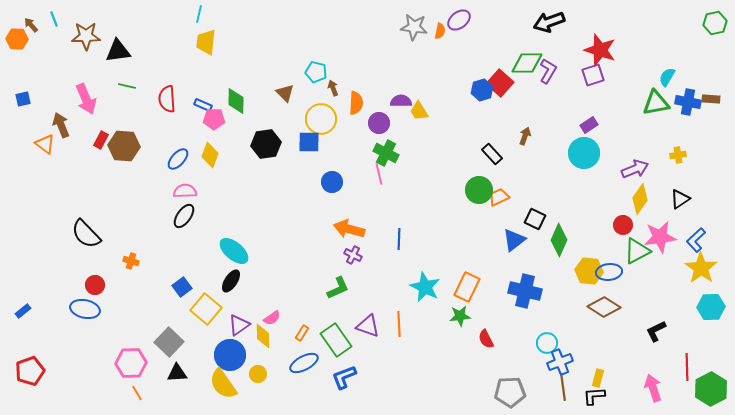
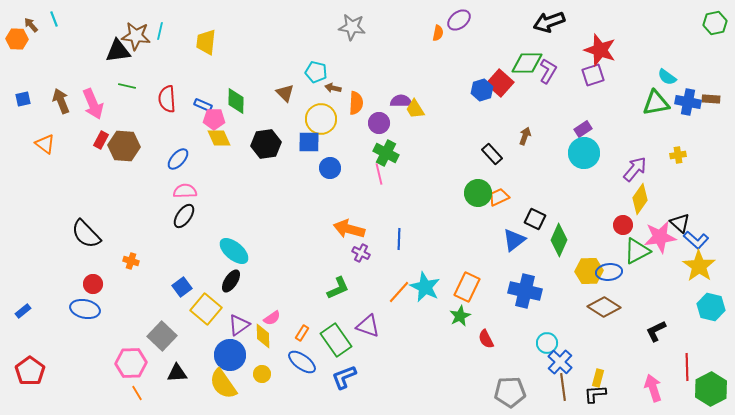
cyan line at (199, 14): moved 39 px left, 17 px down
gray star at (414, 27): moved 62 px left
orange semicircle at (440, 31): moved 2 px left, 2 px down
brown star at (86, 36): moved 50 px right; rotated 8 degrees clockwise
cyan semicircle at (667, 77): rotated 84 degrees counterclockwise
brown arrow at (333, 88): rotated 56 degrees counterclockwise
pink arrow at (86, 99): moved 7 px right, 5 px down
yellow trapezoid at (419, 111): moved 4 px left, 2 px up
brown arrow at (61, 125): moved 24 px up
purple rectangle at (589, 125): moved 6 px left, 4 px down
yellow diamond at (210, 155): moved 9 px right, 17 px up; rotated 45 degrees counterclockwise
purple arrow at (635, 169): rotated 28 degrees counterclockwise
blue circle at (332, 182): moved 2 px left, 14 px up
green circle at (479, 190): moved 1 px left, 3 px down
black triangle at (680, 199): moved 24 px down; rotated 45 degrees counterclockwise
blue L-shape at (696, 240): rotated 95 degrees counterclockwise
purple cross at (353, 255): moved 8 px right, 2 px up
yellow star at (701, 268): moved 2 px left, 2 px up
yellow hexagon at (589, 271): rotated 8 degrees counterclockwise
red circle at (95, 285): moved 2 px left, 1 px up
cyan hexagon at (711, 307): rotated 16 degrees clockwise
green star at (460, 316): rotated 20 degrees counterclockwise
orange line at (399, 324): moved 32 px up; rotated 45 degrees clockwise
gray square at (169, 342): moved 7 px left, 6 px up
blue cross at (560, 362): rotated 25 degrees counterclockwise
blue ellipse at (304, 363): moved 2 px left, 1 px up; rotated 64 degrees clockwise
red pentagon at (30, 371): rotated 16 degrees counterclockwise
yellow circle at (258, 374): moved 4 px right
black L-shape at (594, 396): moved 1 px right, 2 px up
